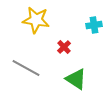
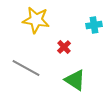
green triangle: moved 1 px left, 1 px down
